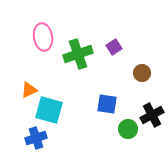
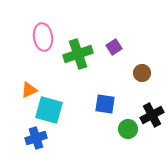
blue square: moved 2 px left
